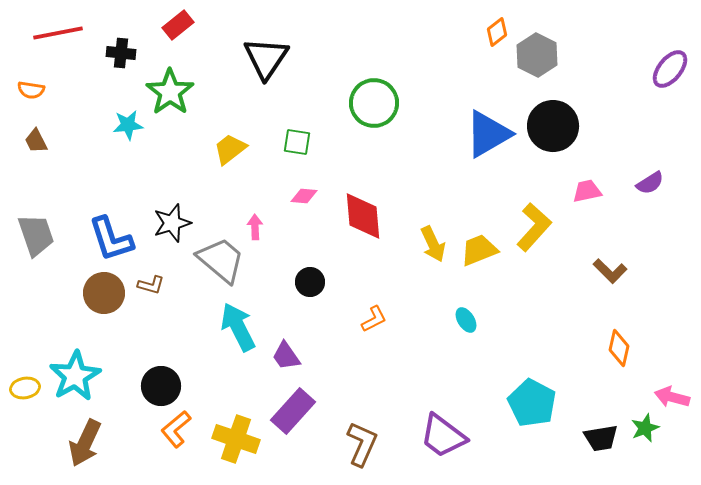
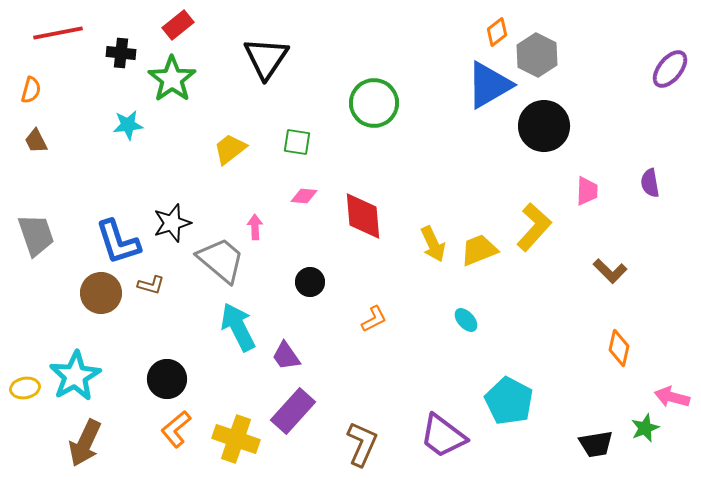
orange semicircle at (31, 90): rotated 84 degrees counterclockwise
green star at (170, 92): moved 2 px right, 13 px up
black circle at (553, 126): moved 9 px left
blue triangle at (488, 134): moved 1 px right, 49 px up
purple semicircle at (650, 183): rotated 112 degrees clockwise
pink trapezoid at (587, 191): rotated 104 degrees clockwise
blue L-shape at (111, 239): moved 7 px right, 3 px down
brown circle at (104, 293): moved 3 px left
cyan ellipse at (466, 320): rotated 10 degrees counterclockwise
black circle at (161, 386): moved 6 px right, 7 px up
cyan pentagon at (532, 403): moved 23 px left, 2 px up
black trapezoid at (601, 438): moved 5 px left, 6 px down
